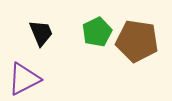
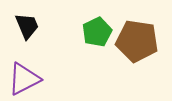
black trapezoid: moved 14 px left, 7 px up
